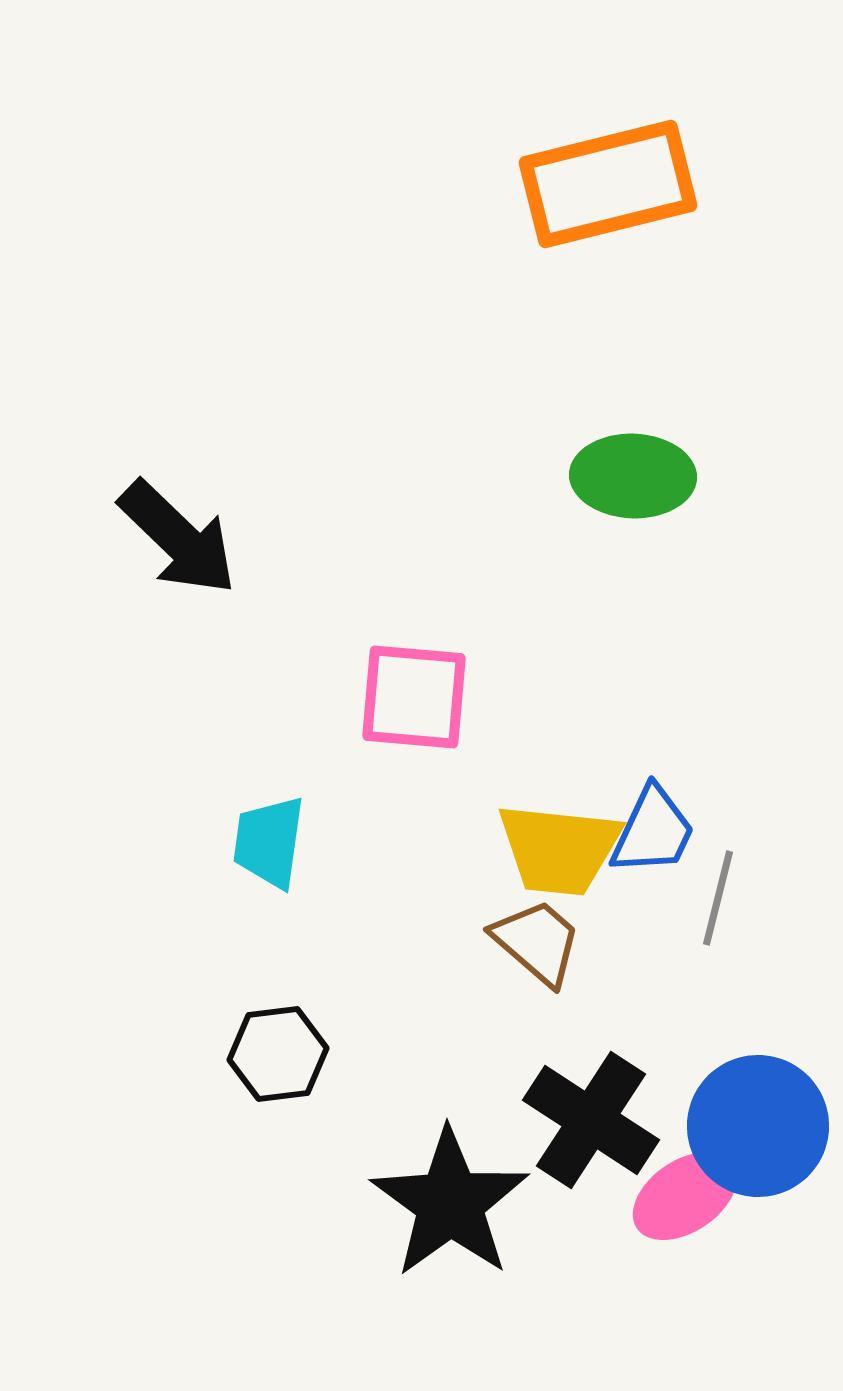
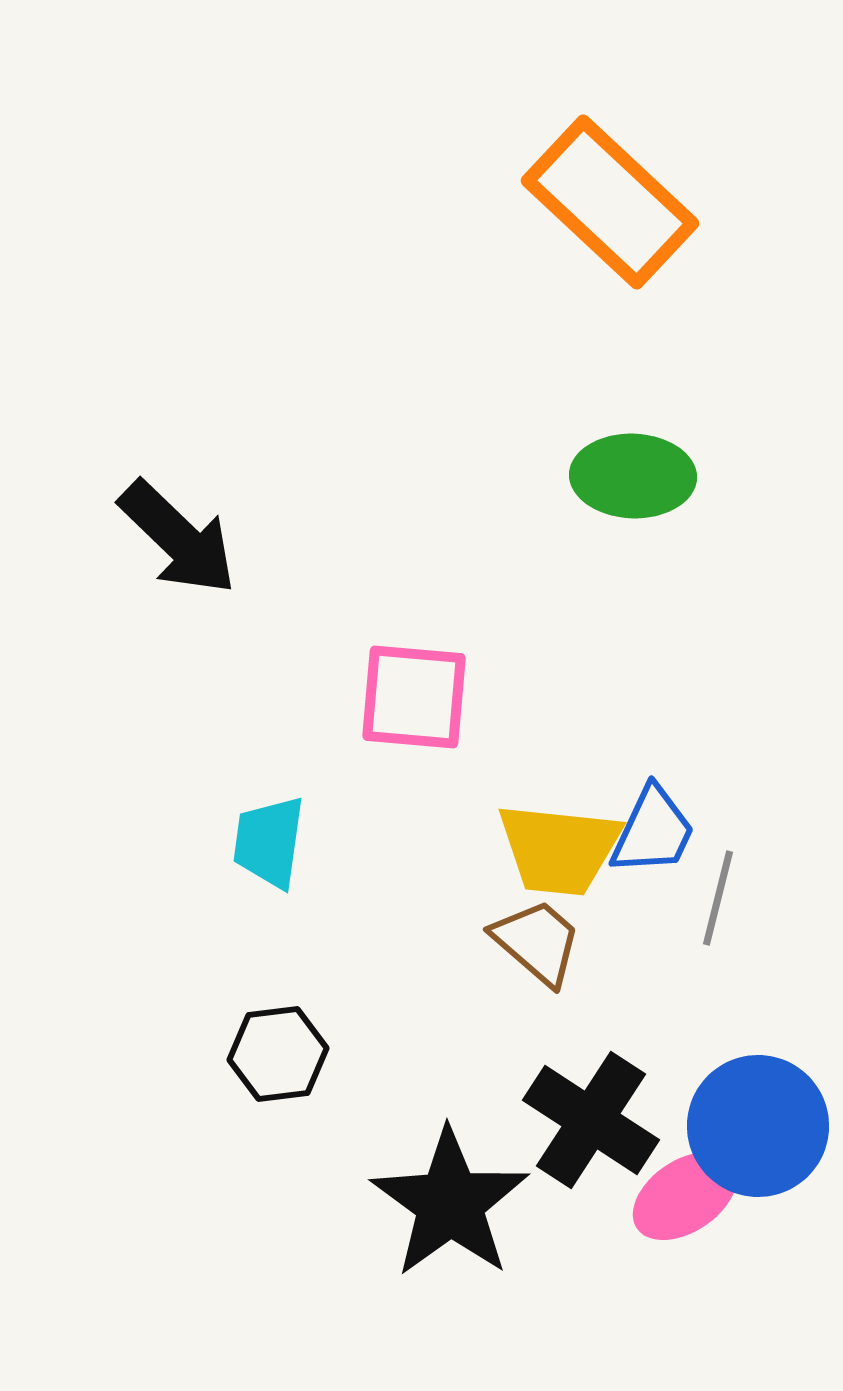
orange rectangle: moved 2 px right, 18 px down; rotated 57 degrees clockwise
